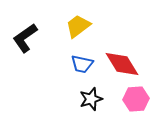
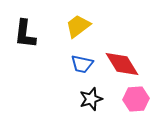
black L-shape: moved 4 px up; rotated 48 degrees counterclockwise
